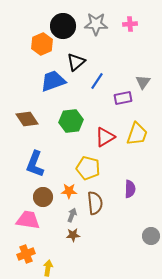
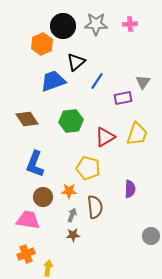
brown semicircle: moved 4 px down
